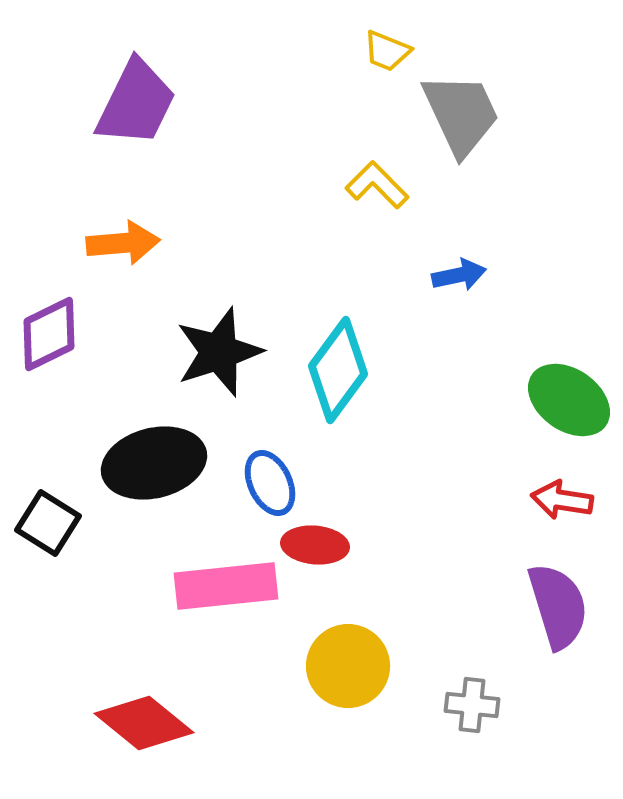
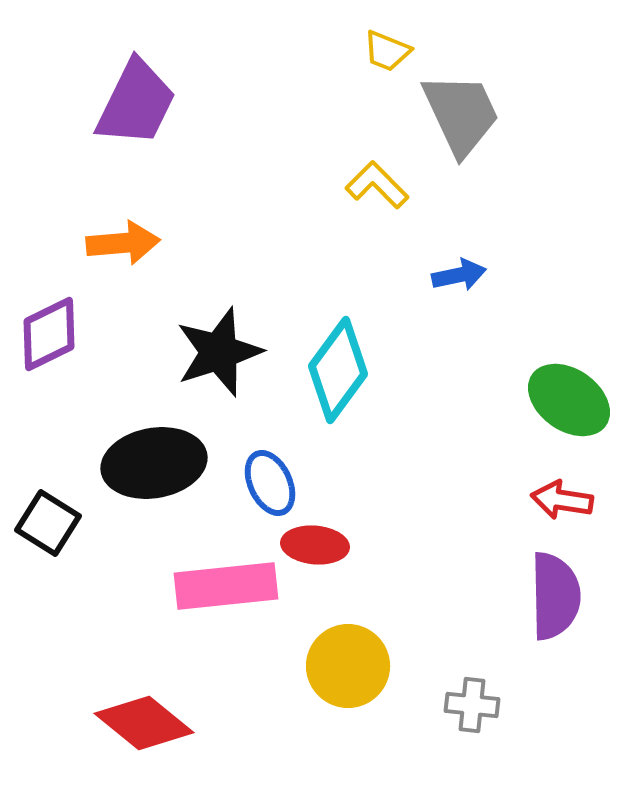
black ellipse: rotated 4 degrees clockwise
purple semicircle: moved 3 px left, 10 px up; rotated 16 degrees clockwise
